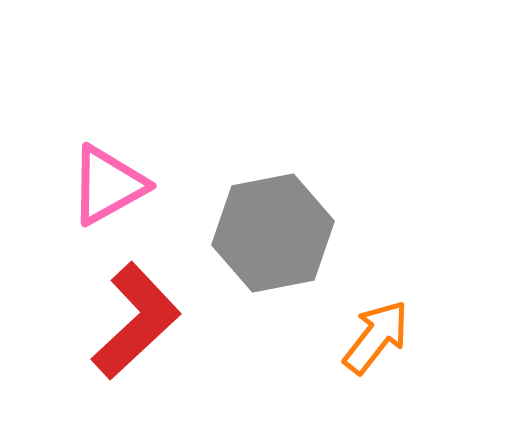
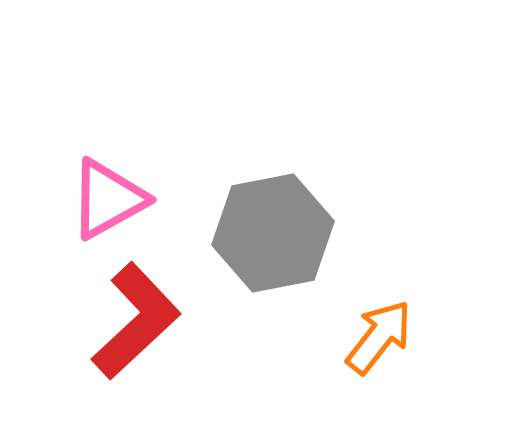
pink triangle: moved 14 px down
orange arrow: moved 3 px right
